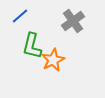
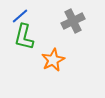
gray cross: rotated 10 degrees clockwise
green L-shape: moved 8 px left, 9 px up
